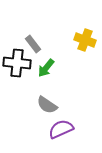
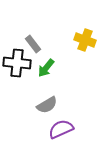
gray semicircle: rotated 65 degrees counterclockwise
